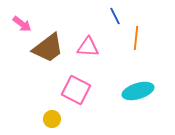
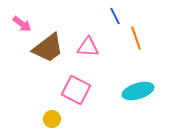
orange line: rotated 25 degrees counterclockwise
